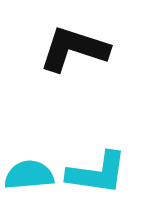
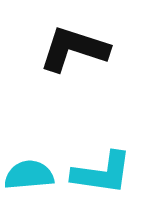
cyan L-shape: moved 5 px right
